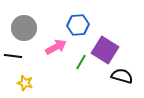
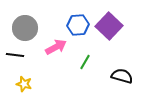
gray circle: moved 1 px right
purple square: moved 4 px right, 24 px up; rotated 12 degrees clockwise
black line: moved 2 px right, 1 px up
green line: moved 4 px right
yellow star: moved 1 px left, 1 px down
